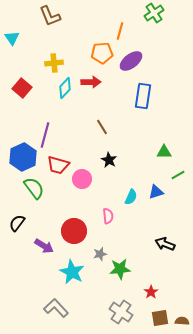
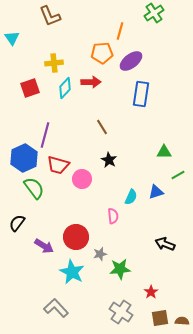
red square: moved 8 px right; rotated 30 degrees clockwise
blue rectangle: moved 2 px left, 2 px up
blue hexagon: moved 1 px right, 1 px down
pink semicircle: moved 5 px right
red circle: moved 2 px right, 6 px down
